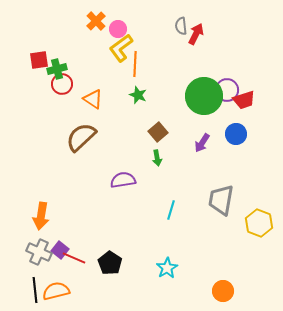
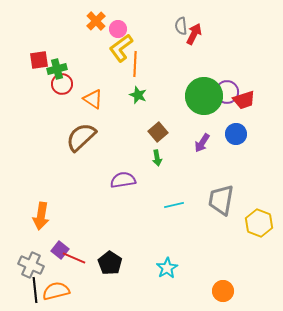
red arrow: moved 2 px left
purple circle: moved 2 px down
cyan line: moved 3 px right, 5 px up; rotated 60 degrees clockwise
gray cross: moved 8 px left, 13 px down
